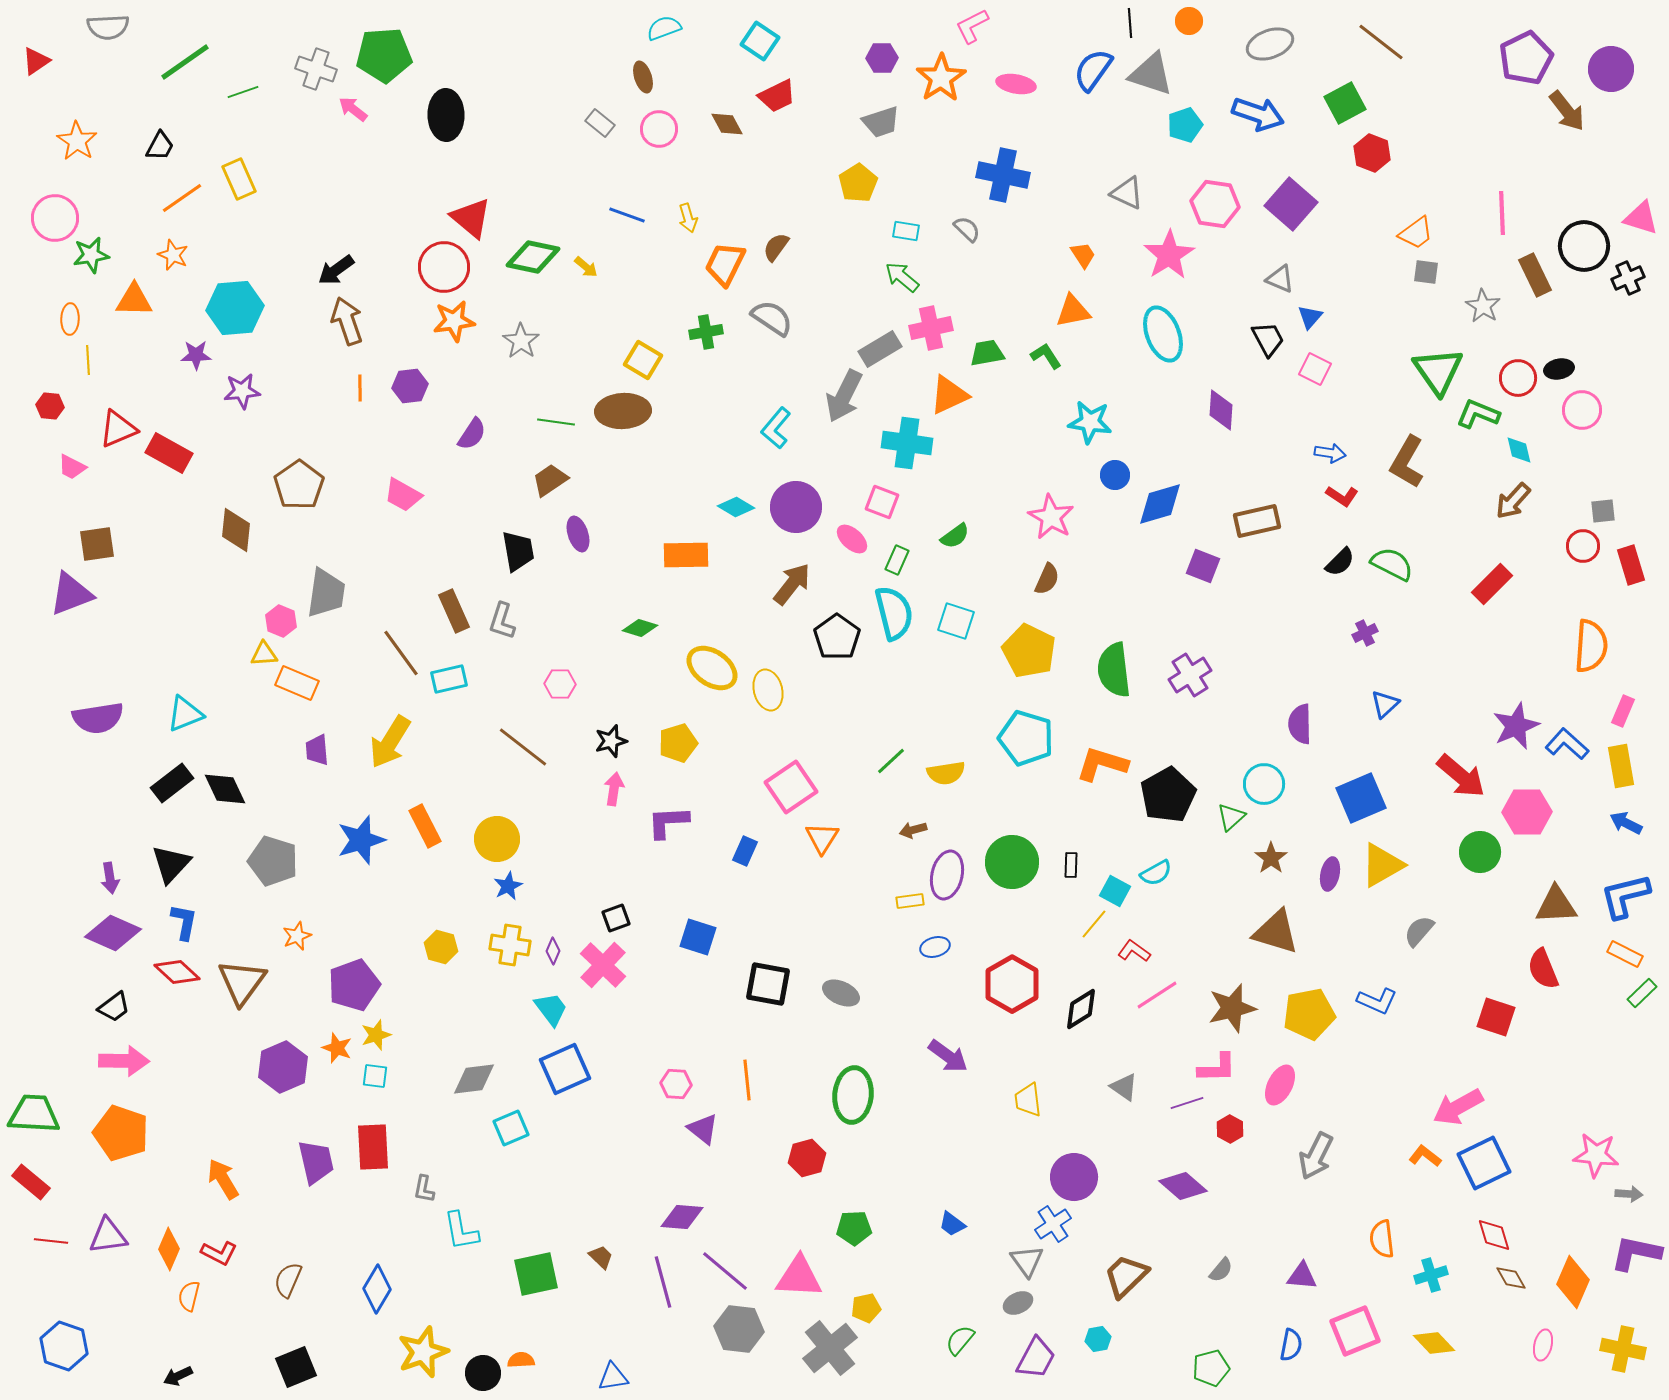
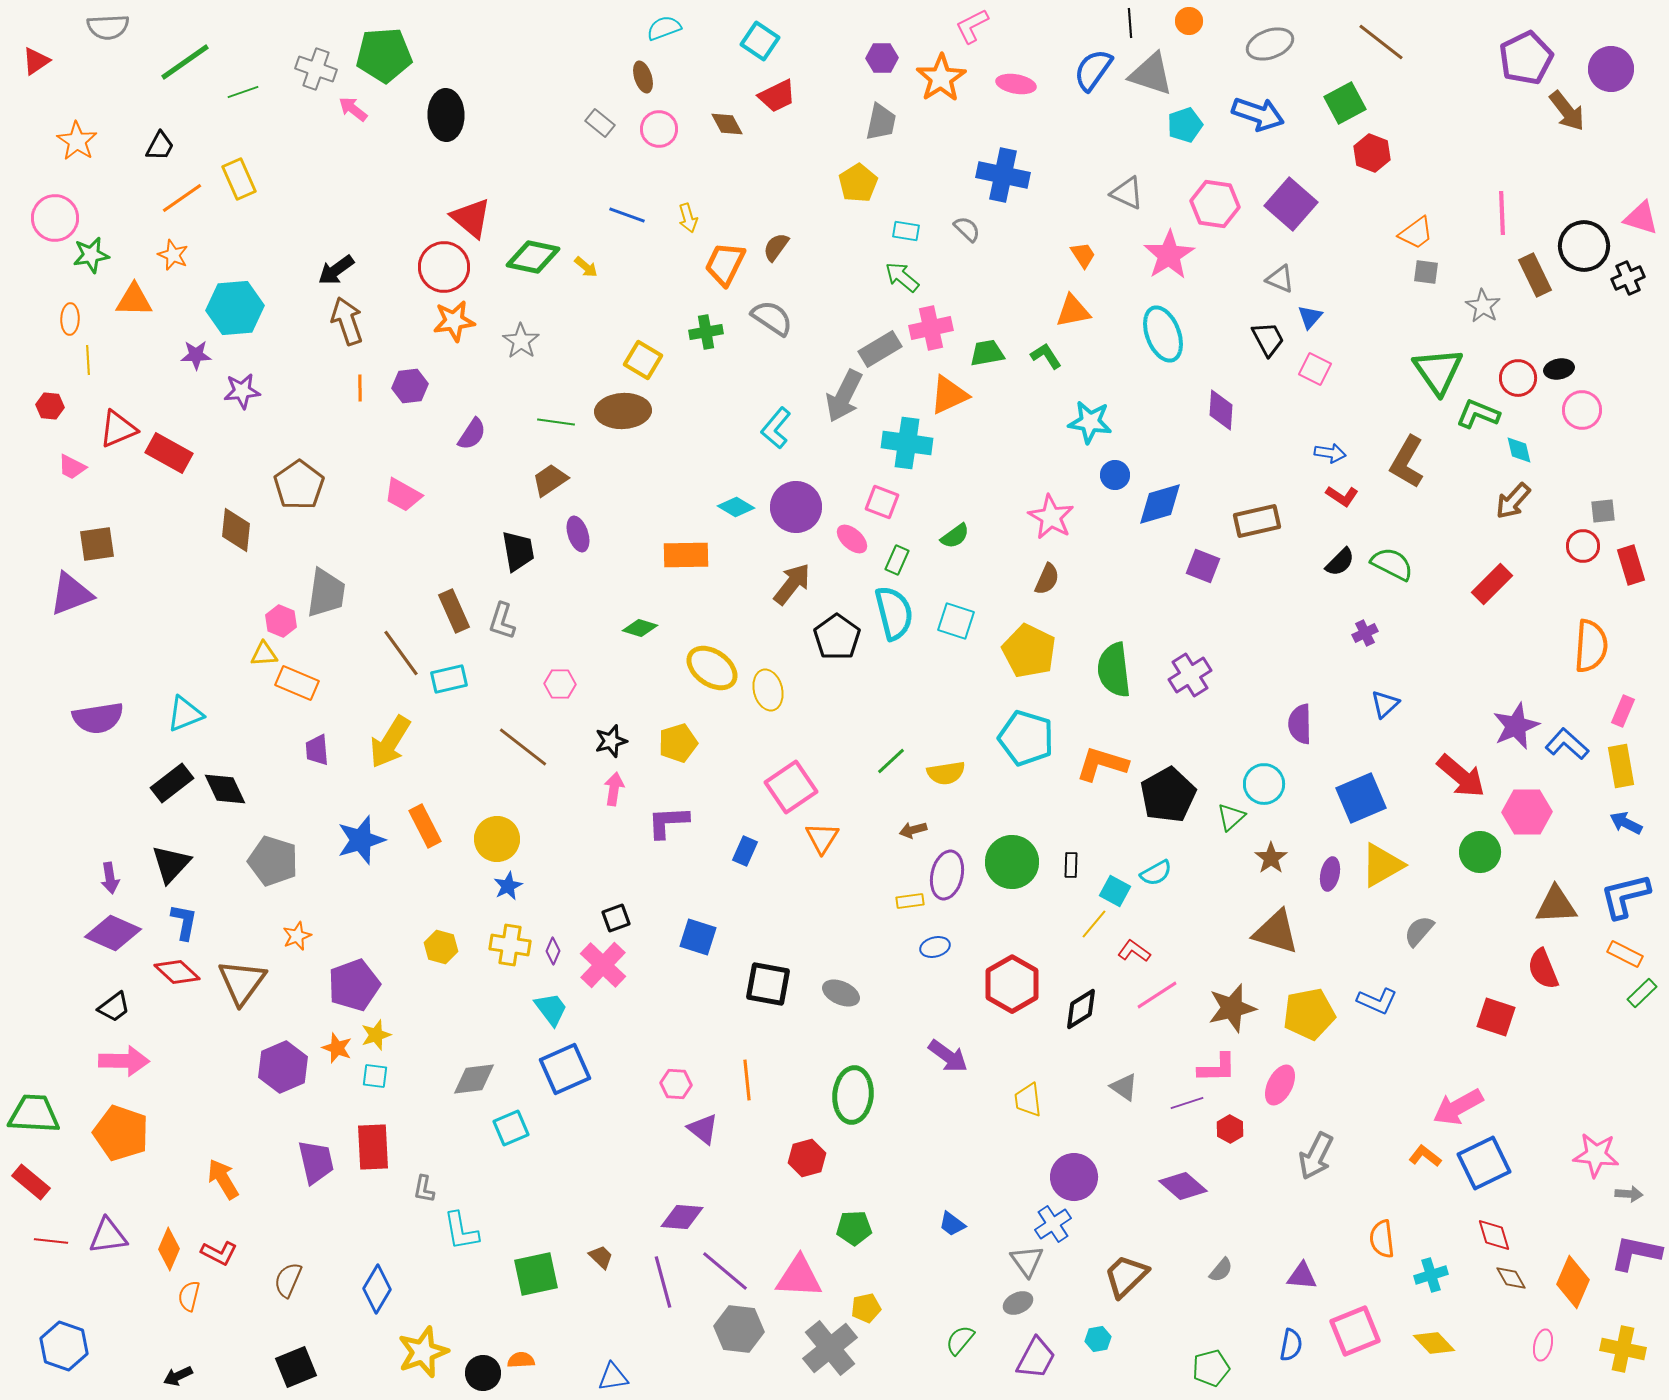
gray trapezoid at (881, 122): rotated 60 degrees counterclockwise
